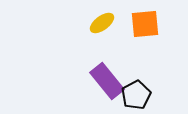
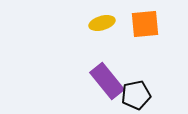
yellow ellipse: rotated 20 degrees clockwise
black pentagon: rotated 16 degrees clockwise
